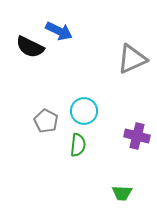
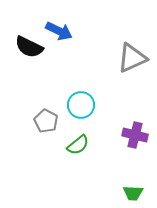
black semicircle: moved 1 px left
gray triangle: moved 1 px up
cyan circle: moved 3 px left, 6 px up
purple cross: moved 2 px left, 1 px up
green semicircle: rotated 45 degrees clockwise
green trapezoid: moved 11 px right
